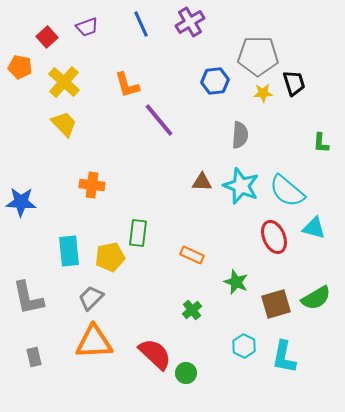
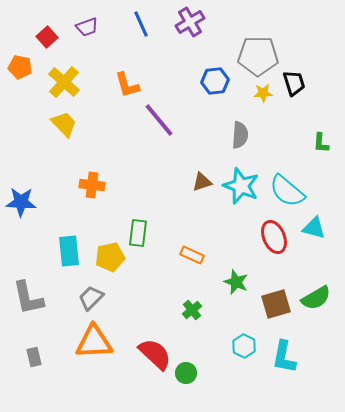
brown triangle: rotated 20 degrees counterclockwise
